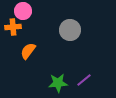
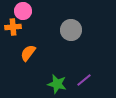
gray circle: moved 1 px right
orange semicircle: moved 2 px down
green star: moved 1 px left, 1 px down; rotated 18 degrees clockwise
